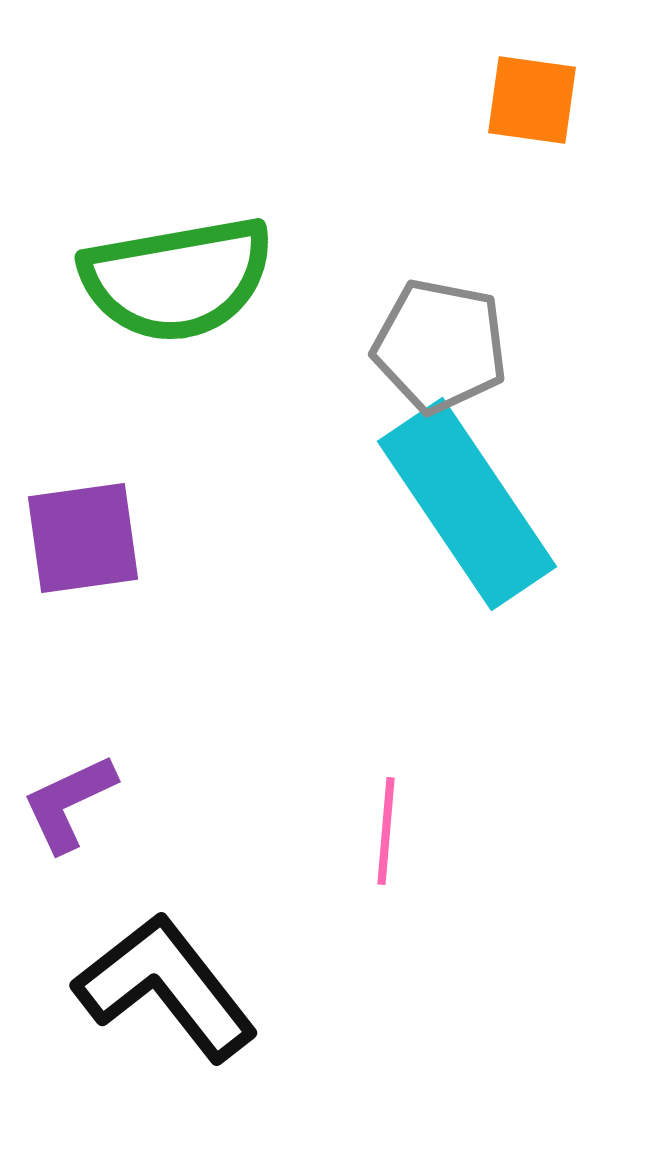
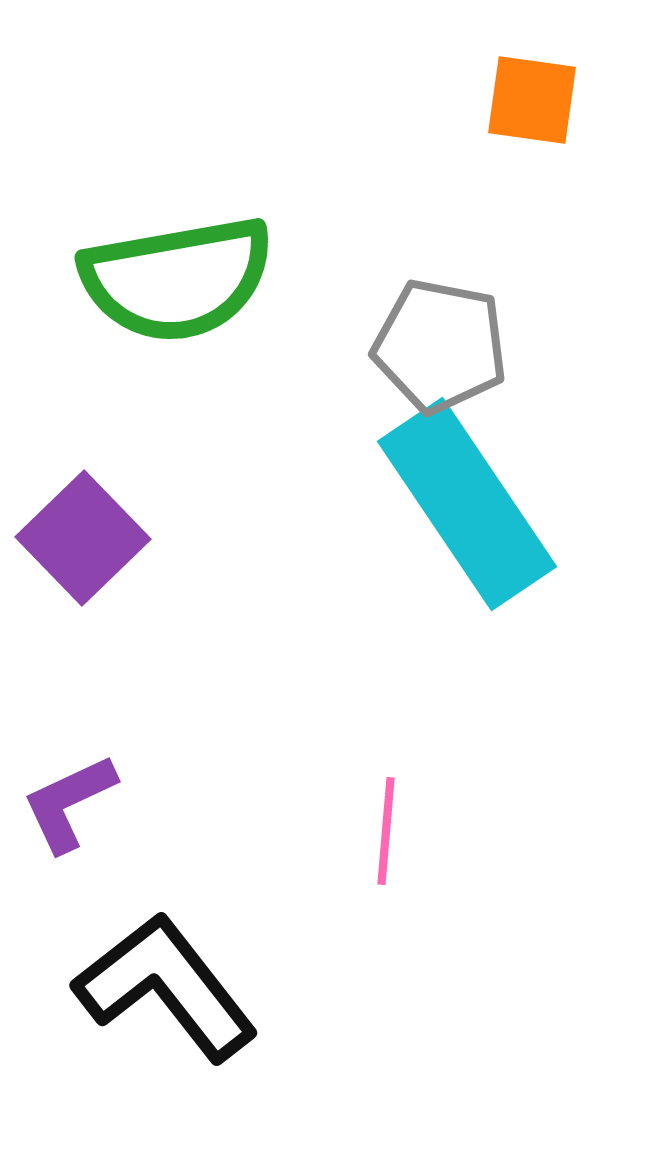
purple square: rotated 36 degrees counterclockwise
